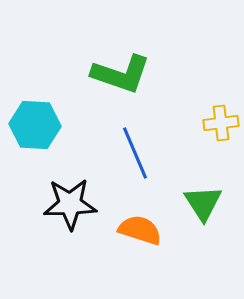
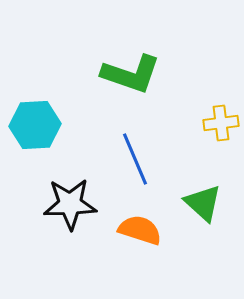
green L-shape: moved 10 px right
cyan hexagon: rotated 6 degrees counterclockwise
blue line: moved 6 px down
green triangle: rotated 15 degrees counterclockwise
